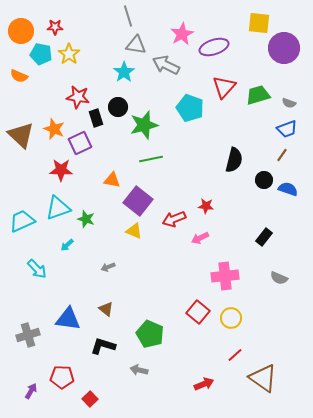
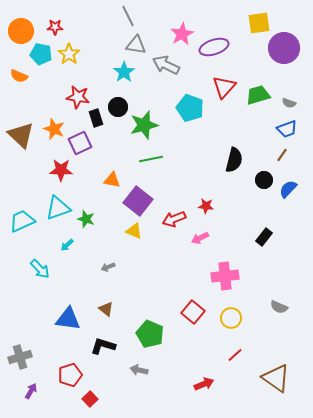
gray line at (128, 16): rotated 10 degrees counterclockwise
yellow square at (259, 23): rotated 15 degrees counterclockwise
blue semicircle at (288, 189): rotated 66 degrees counterclockwise
cyan arrow at (37, 269): moved 3 px right
gray semicircle at (279, 278): moved 29 px down
red square at (198, 312): moved 5 px left
gray cross at (28, 335): moved 8 px left, 22 px down
red pentagon at (62, 377): moved 8 px right, 2 px up; rotated 20 degrees counterclockwise
brown triangle at (263, 378): moved 13 px right
